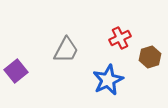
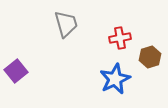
red cross: rotated 15 degrees clockwise
gray trapezoid: moved 26 px up; rotated 44 degrees counterclockwise
blue star: moved 7 px right, 1 px up
